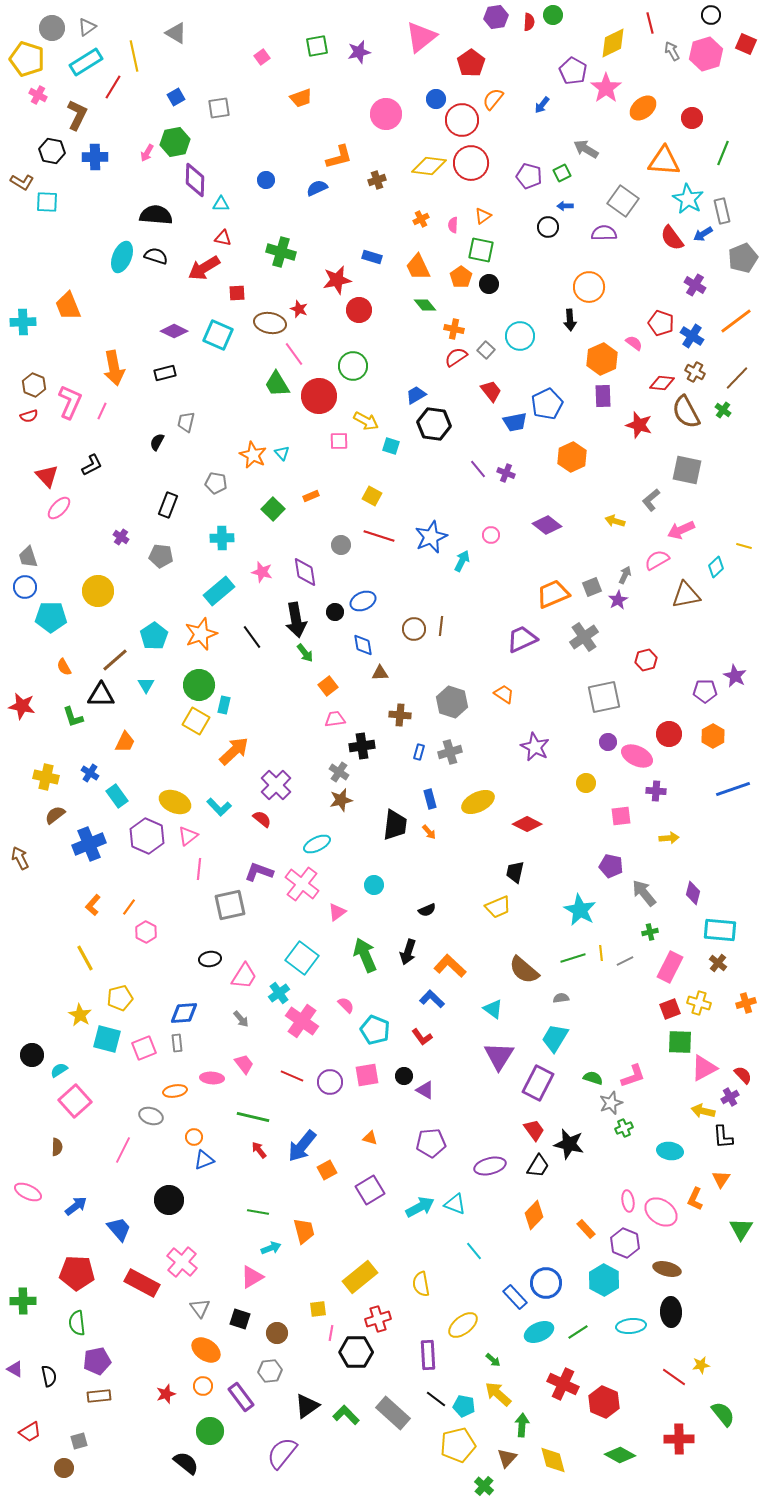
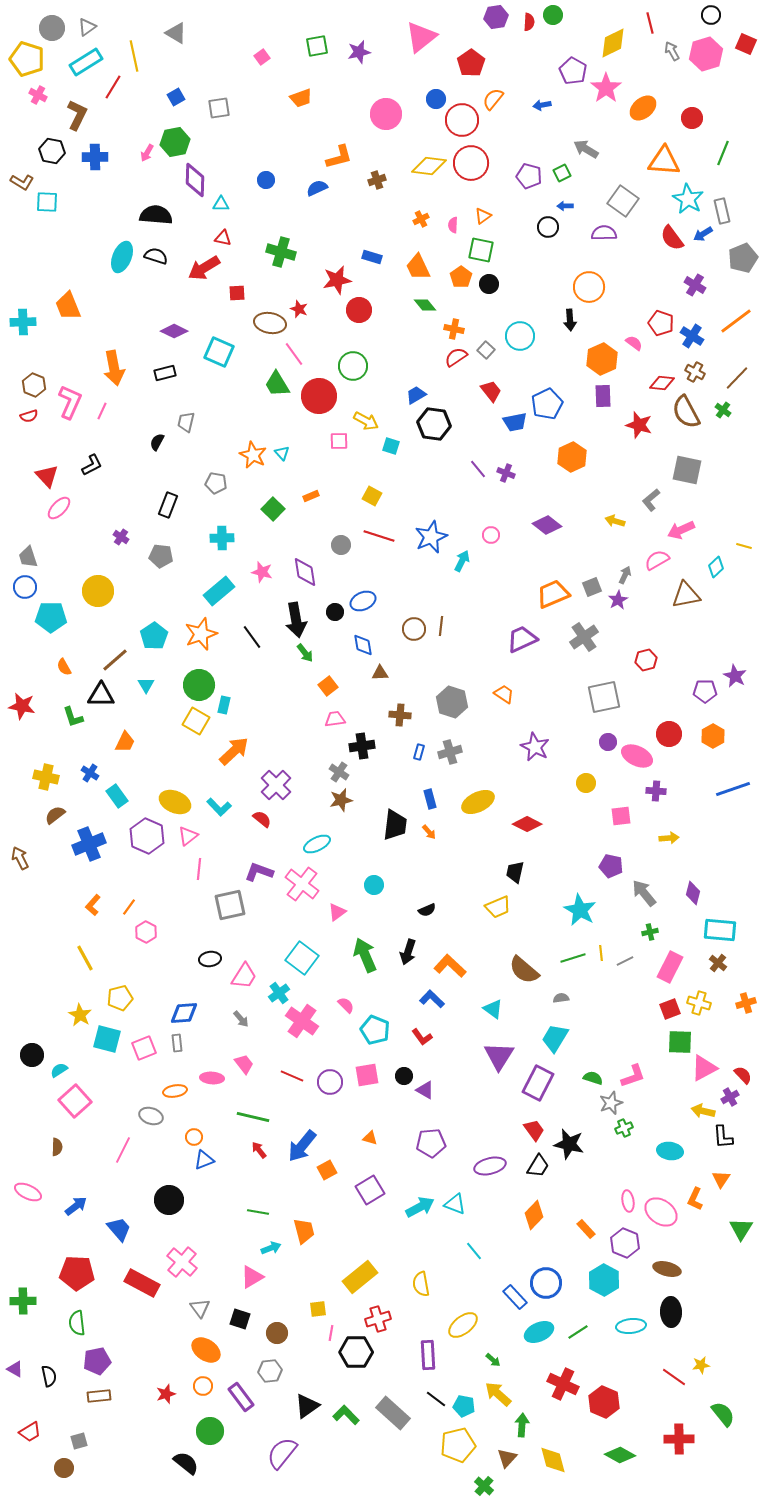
blue arrow at (542, 105): rotated 42 degrees clockwise
cyan square at (218, 335): moved 1 px right, 17 px down
